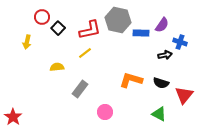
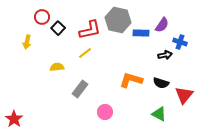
red star: moved 1 px right, 2 px down
